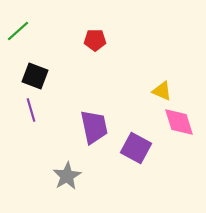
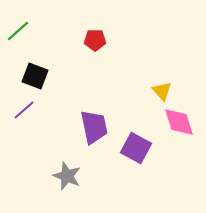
yellow triangle: rotated 25 degrees clockwise
purple line: moved 7 px left; rotated 65 degrees clockwise
gray star: rotated 20 degrees counterclockwise
